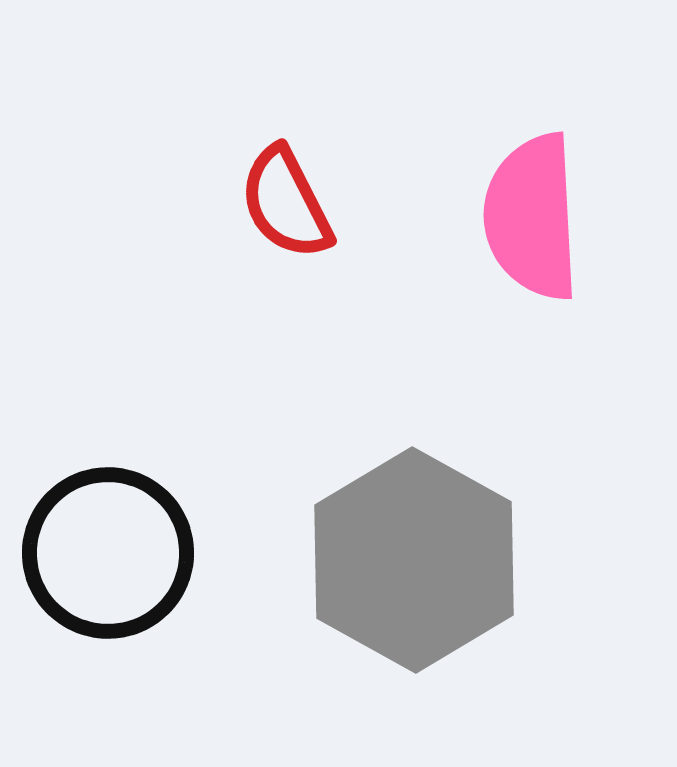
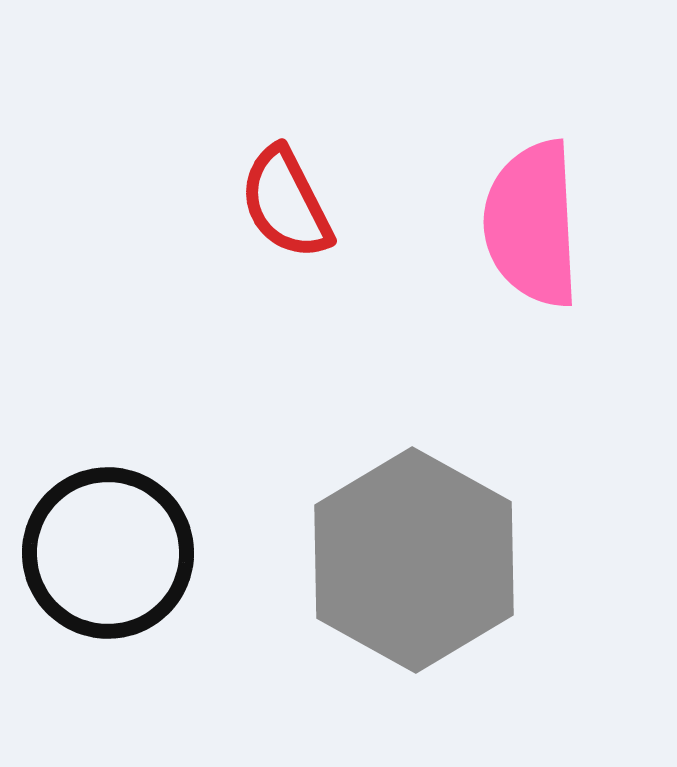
pink semicircle: moved 7 px down
